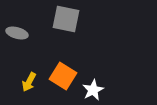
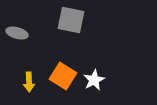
gray square: moved 5 px right, 1 px down
yellow arrow: rotated 30 degrees counterclockwise
white star: moved 1 px right, 10 px up
